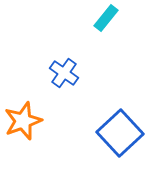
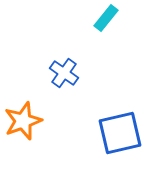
blue square: rotated 30 degrees clockwise
